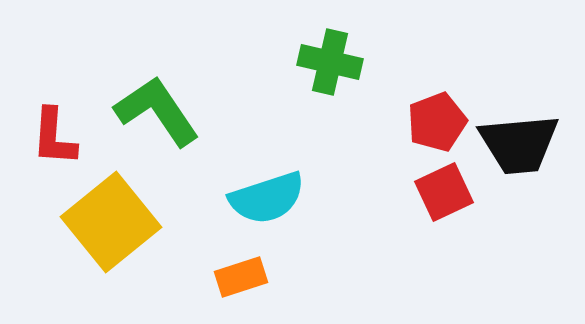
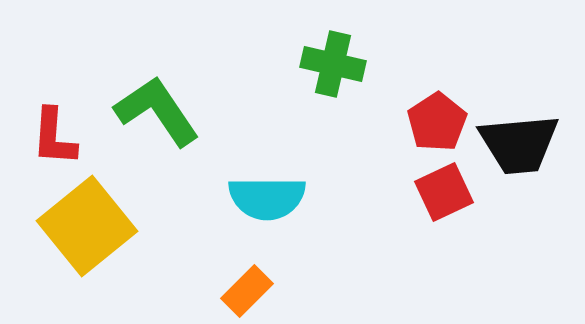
green cross: moved 3 px right, 2 px down
red pentagon: rotated 12 degrees counterclockwise
cyan semicircle: rotated 18 degrees clockwise
yellow square: moved 24 px left, 4 px down
orange rectangle: moved 6 px right, 14 px down; rotated 27 degrees counterclockwise
